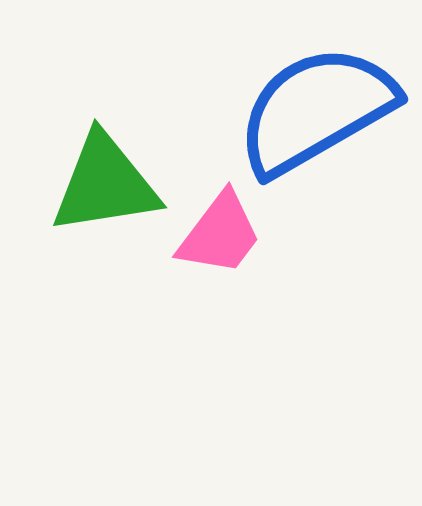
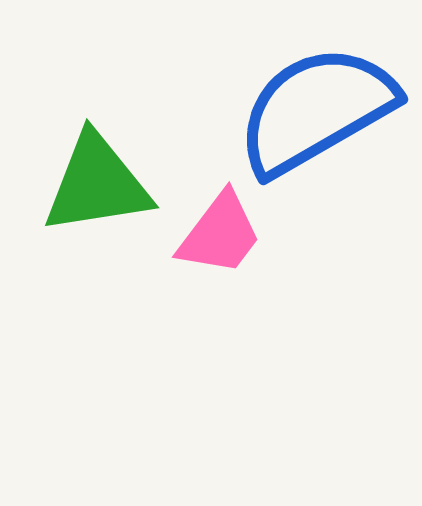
green triangle: moved 8 px left
